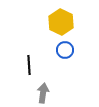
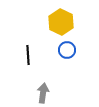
blue circle: moved 2 px right
black line: moved 1 px left, 10 px up
